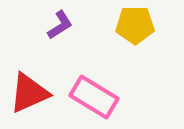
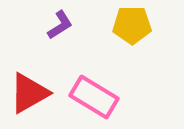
yellow pentagon: moved 3 px left
red triangle: rotated 6 degrees counterclockwise
